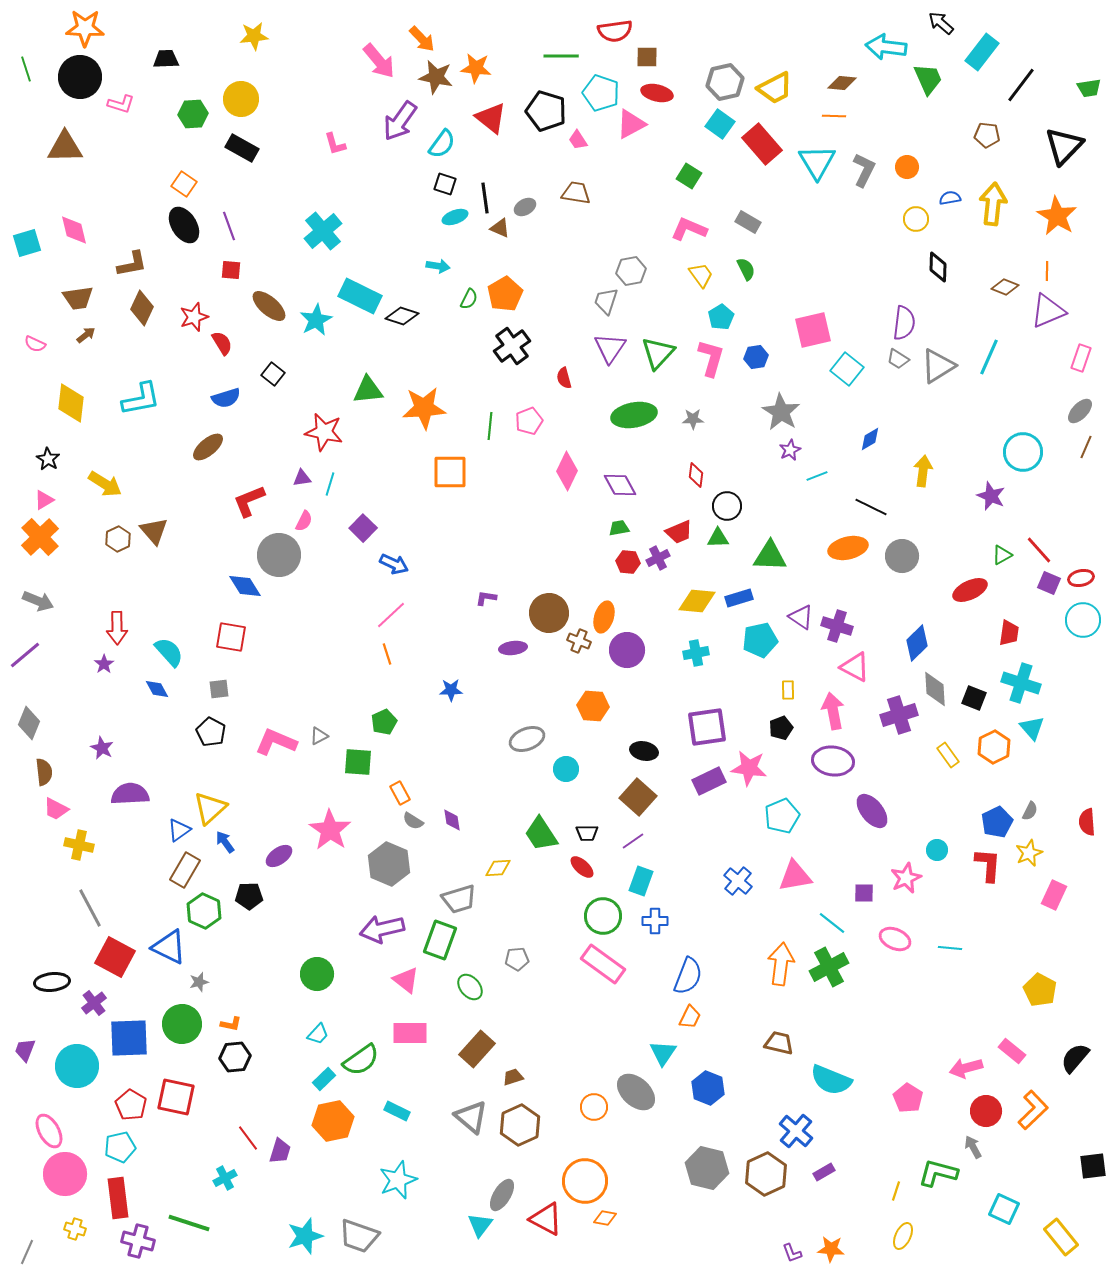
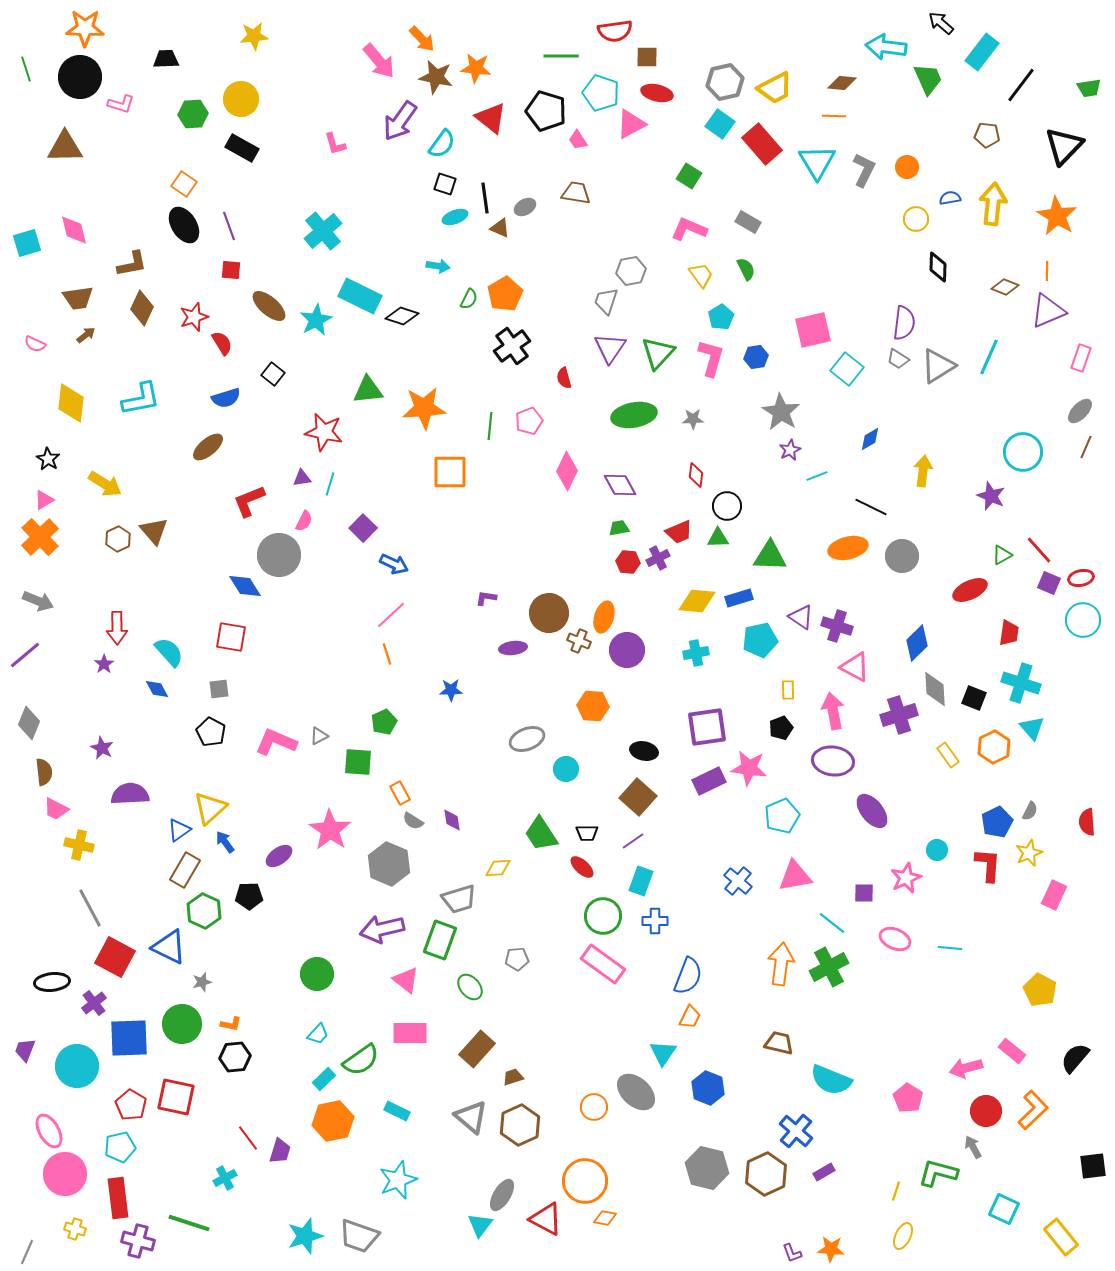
gray star at (199, 982): moved 3 px right
